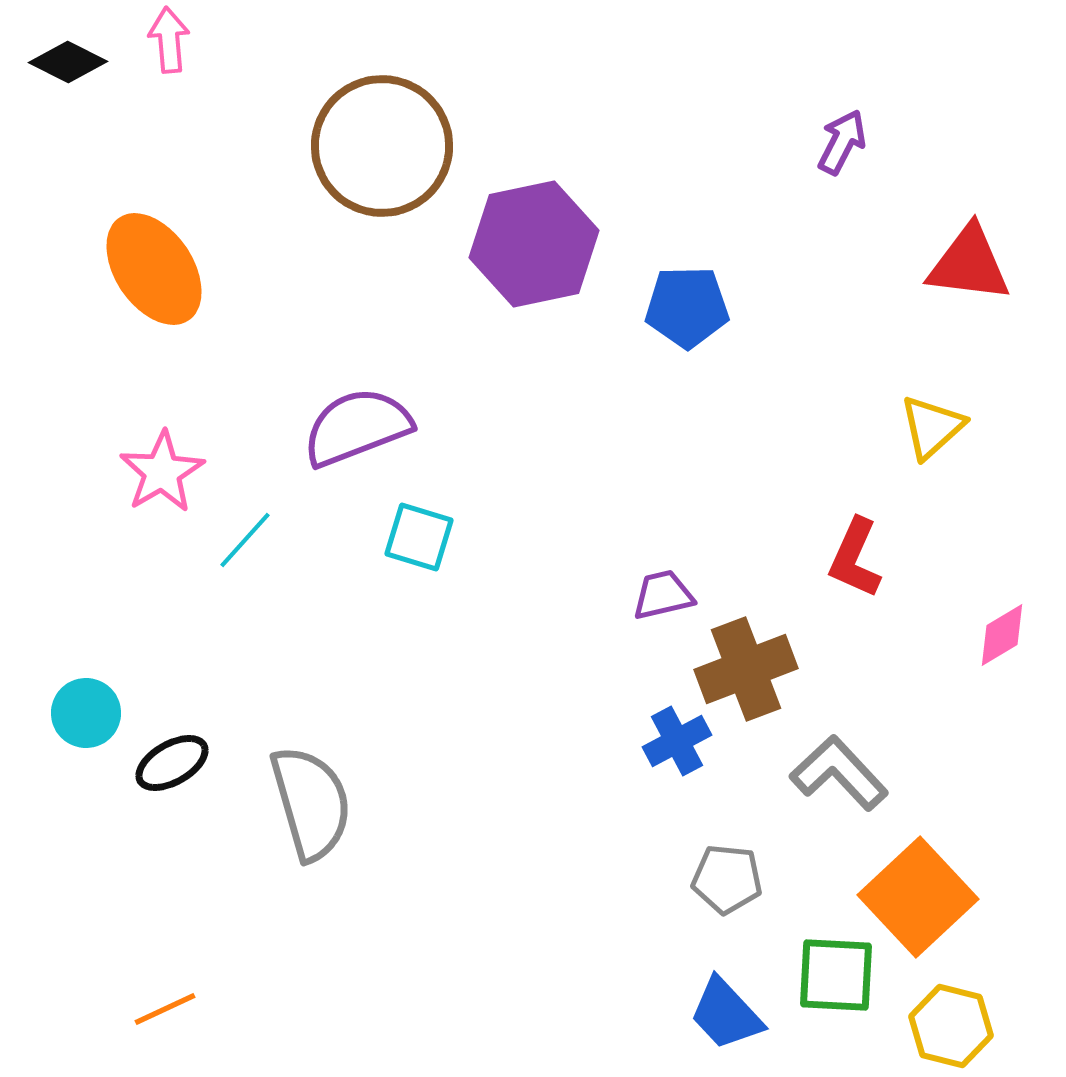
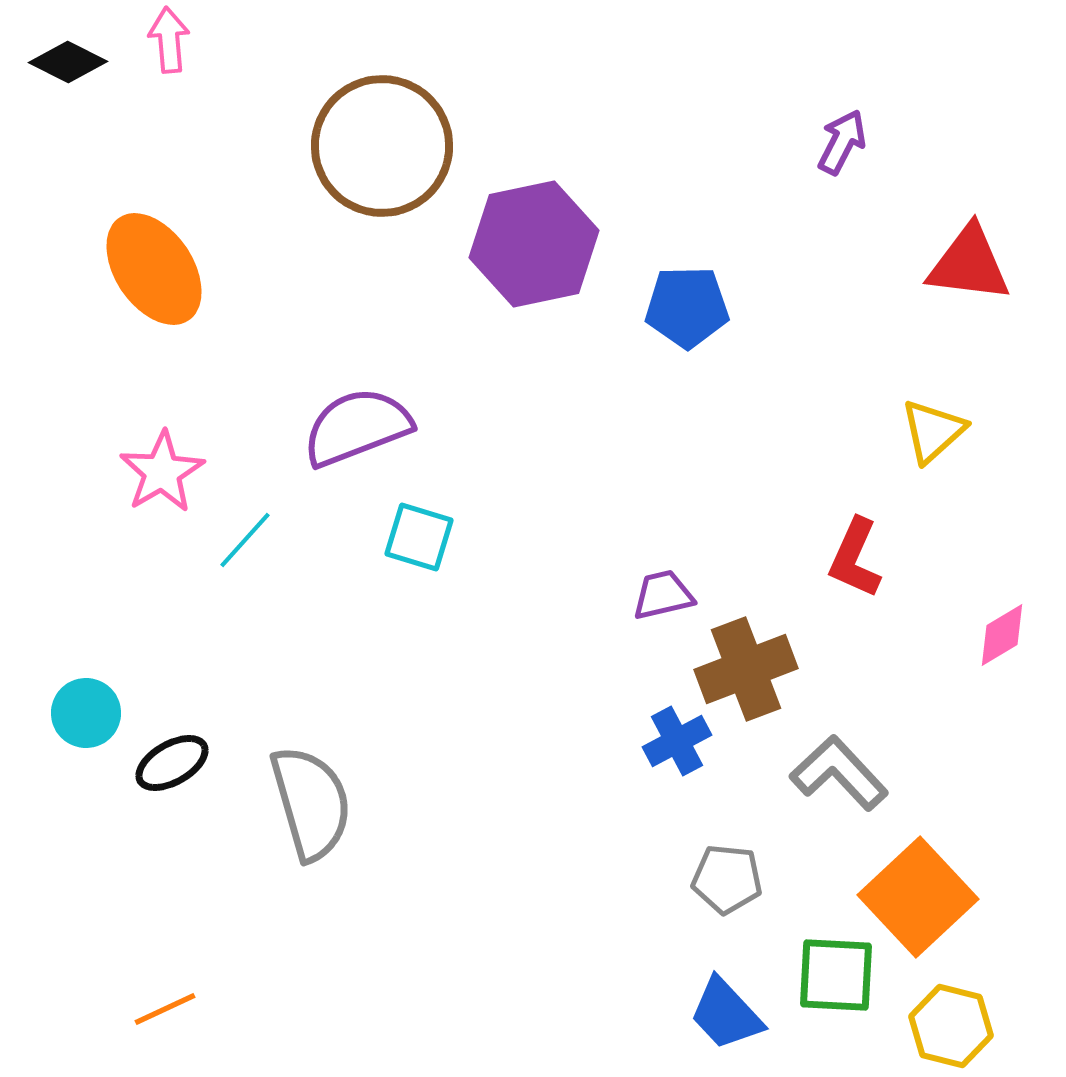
yellow triangle: moved 1 px right, 4 px down
